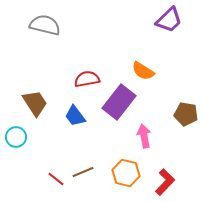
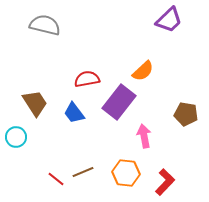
orange semicircle: rotated 75 degrees counterclockwise
blue trapezoid: moved 1 px left, 3 px up
orange hexagon: rotated 8 degrees counterclockwise
